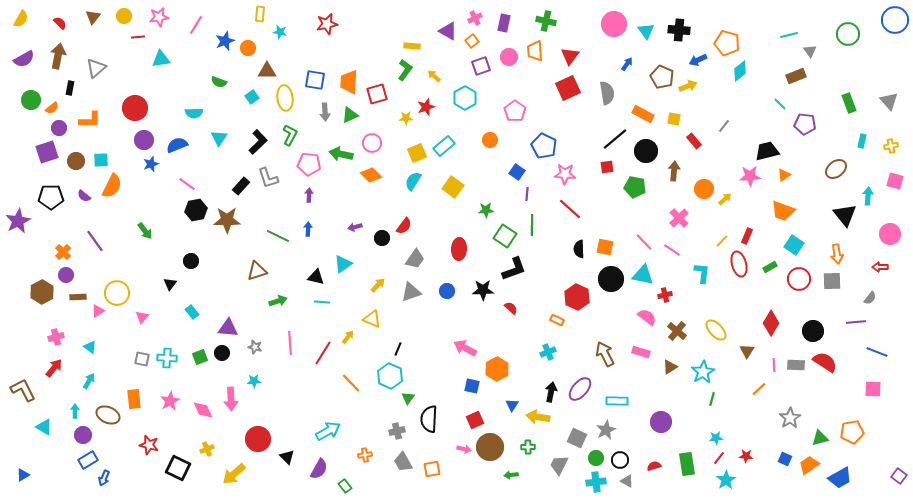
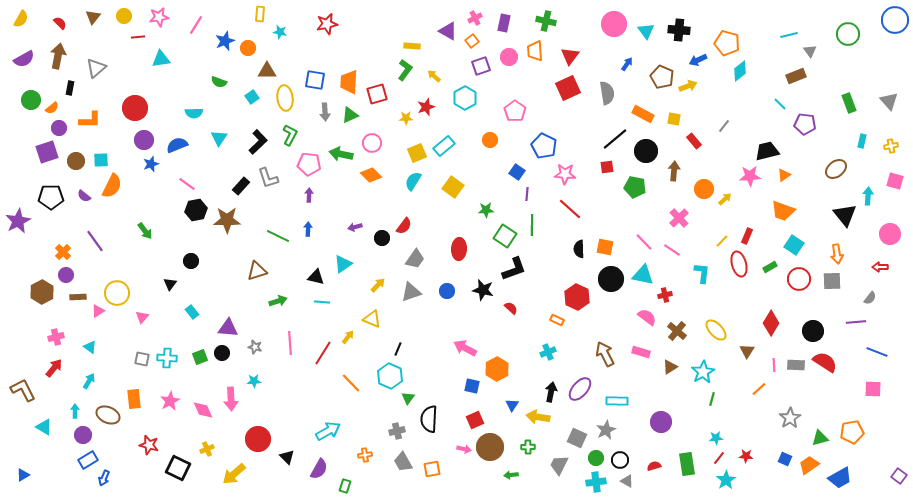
black star at (483, 290): rotated 15 degrees clockwise
green rectangle at (345, 486): rotated 56 degrees clockwise
